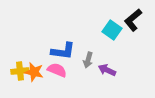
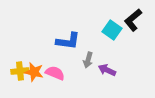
blue L-shape: moved 5 px right, 10 px up
pink semicircle: moved 2 px left, 3 px down
